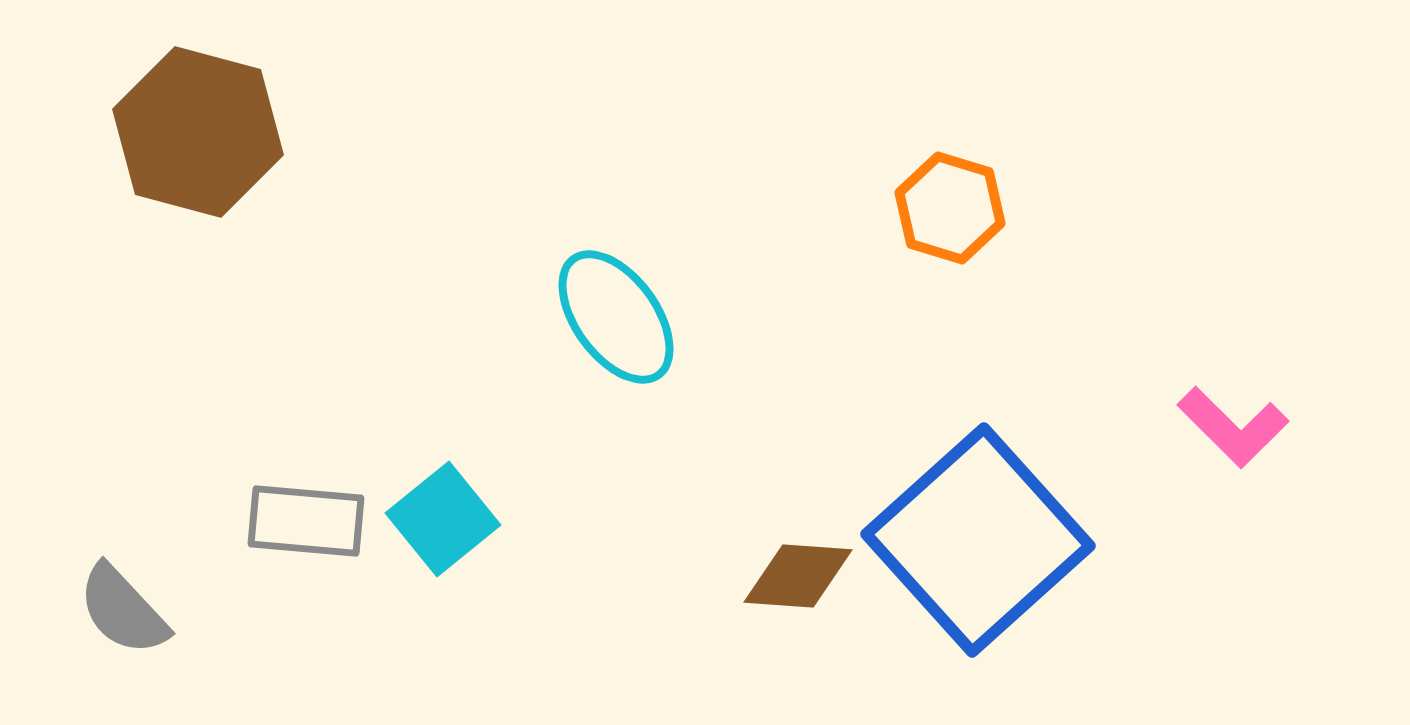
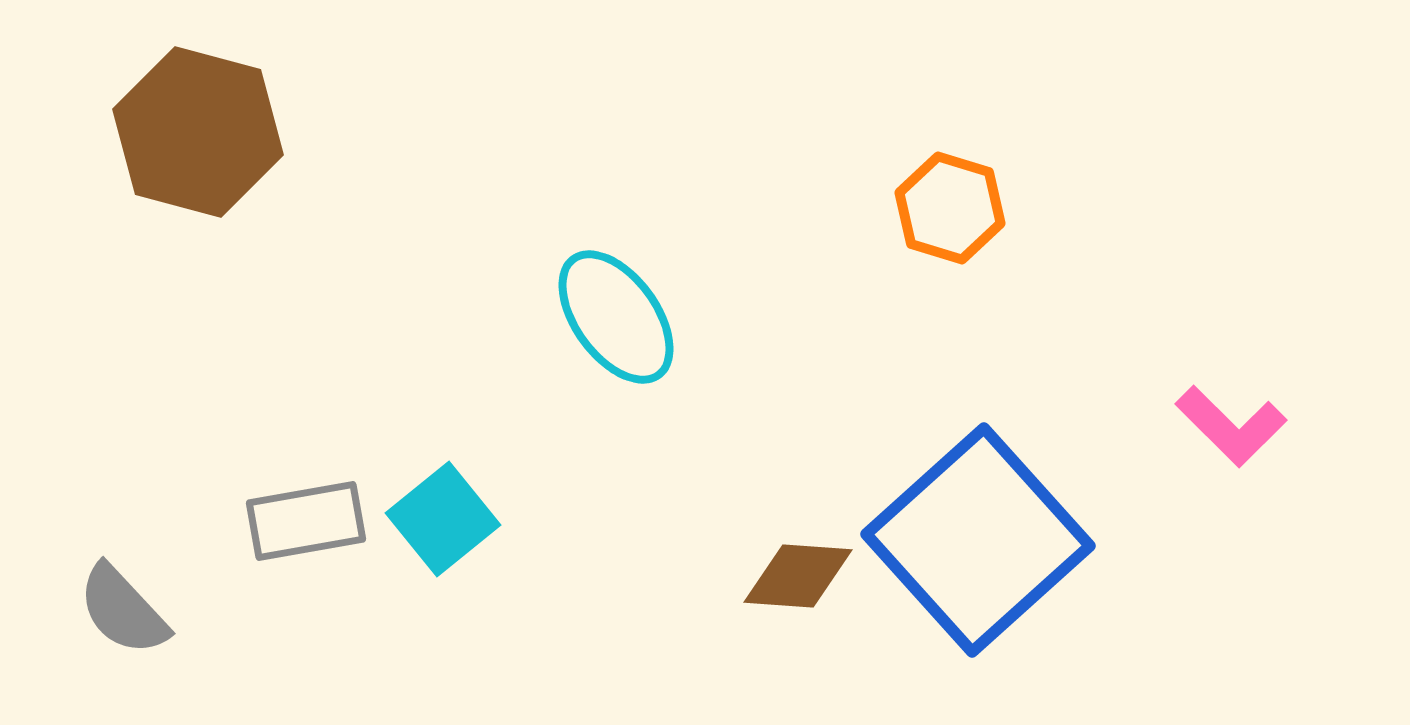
pink L-shape: moved 2 px left, 1 px up
gray rectangle: rotated 15 degrees counterclockwise
